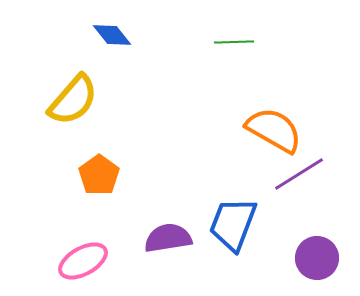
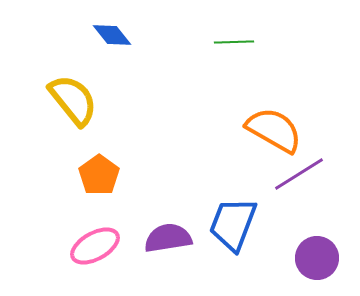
yellow semicircle: rotated 80 degrees counterclockwise
pink ellipse: moved 12 px right, 15 px up
